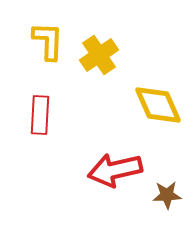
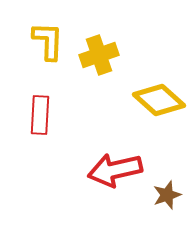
yellow cross: rotated 15 degrees clockwise
yellow diamond: moved 1 px right, 5 px up; rotated 24 degrees counterclockwise
brown star: rotated 16 degrees counterclockwise
